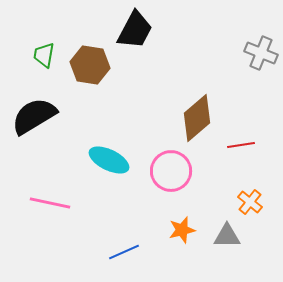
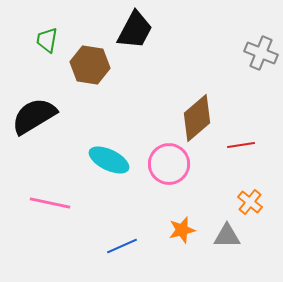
green trapezoid: moved 3 px right, 15 px up
pink circle: moved 2 px left, 7 px up
blue line: moved 2 px left, 6 px up
